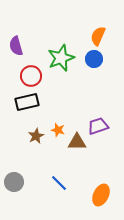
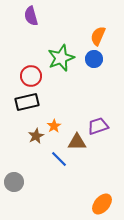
purple semicircle: moved 15 px right, 30 px up
orange star: moved 4 px left, 4 px up; rotated 24 degrees clockwise
blue line: moved 24 px up
orange ellipse: moved 1 px right, 9 px down; rotated 15 degrees clockwise
